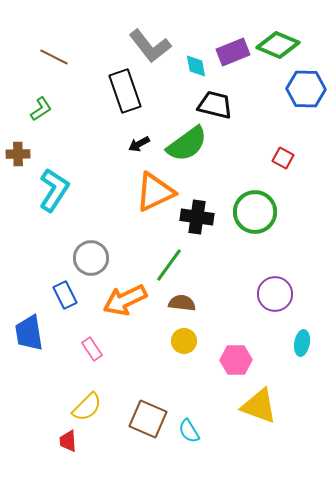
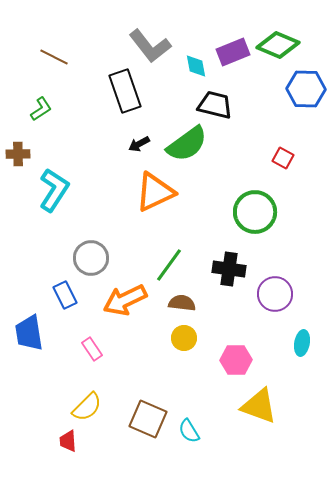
black cross: moved 32 px right, 52 px down
yellow circle: moved 3 px up
